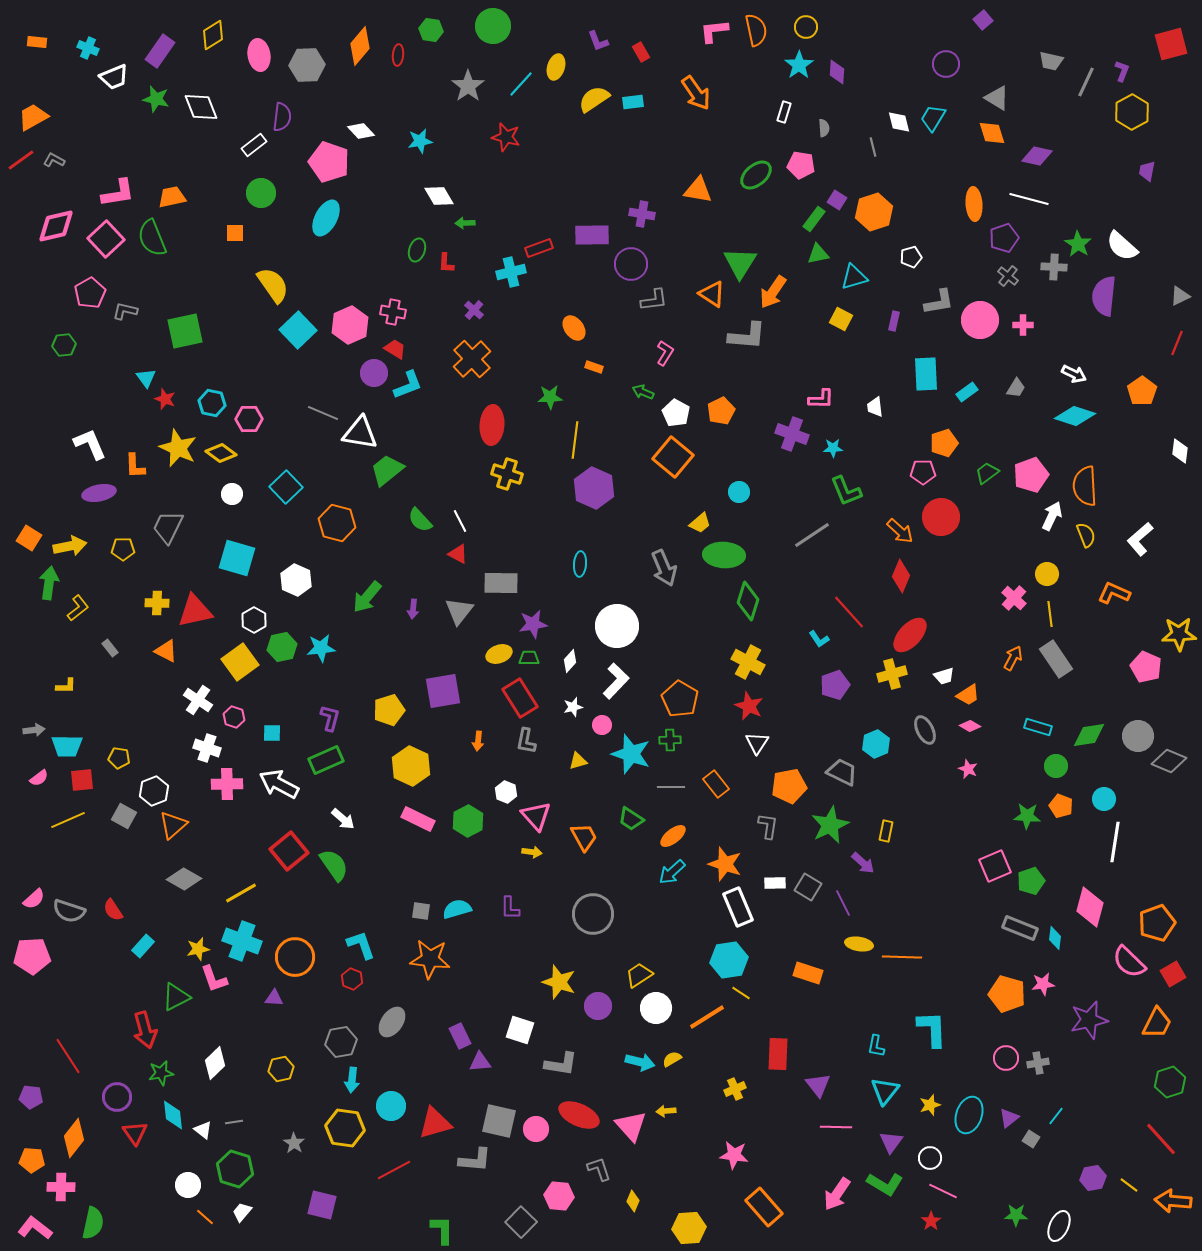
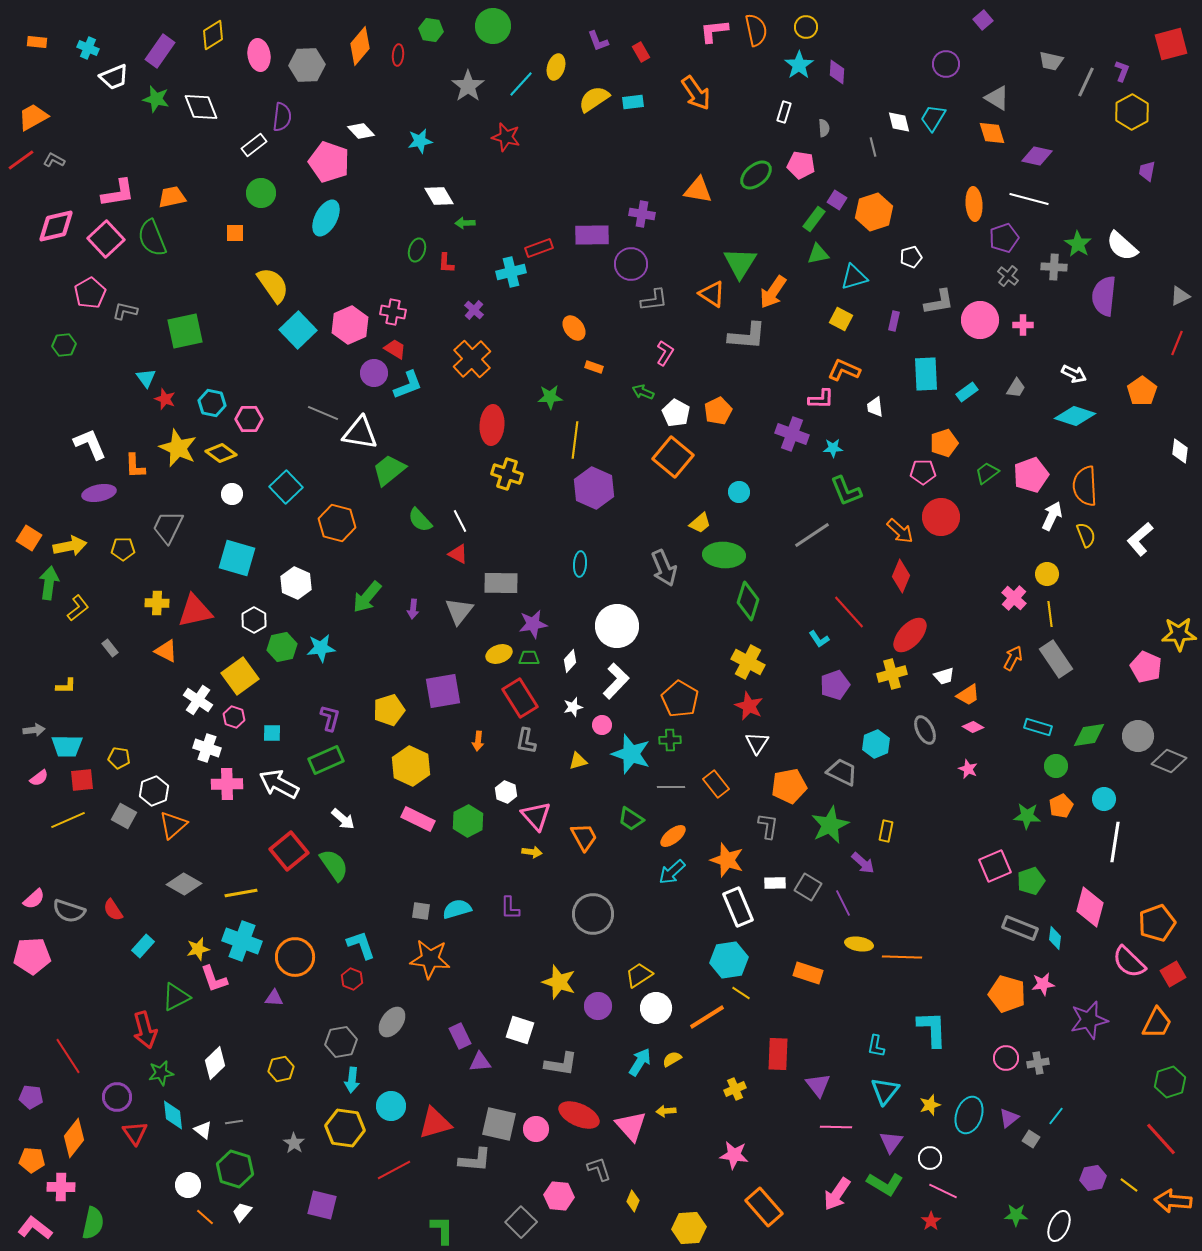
orange pentagon at (721, 411): moved 3 px left
green trapezoid at (387, 470): moved 2 px right
white hexagon at (296, 580): moved 3 px down
orange L-shape at (1114, 593): moved 270 px left, 223 px up
yellow square at (240, 662): moved 14 px down
pink diamond at (970, 726): moved 3 px right, 1 px down
orange pentagon at (1061, 806): rotated 25 degrees clockwise
orange star at (725, 864): moved 2 px right, 4 px up
gray diamond at (184, 879): moved 5 px down
yellow line at (241, 893): rotated 20 degrees clockwise
cyan arrow at (640, 1062): rotated 72 degrees counterclockwise
gray square at (499, 1121): moved 3 px down
